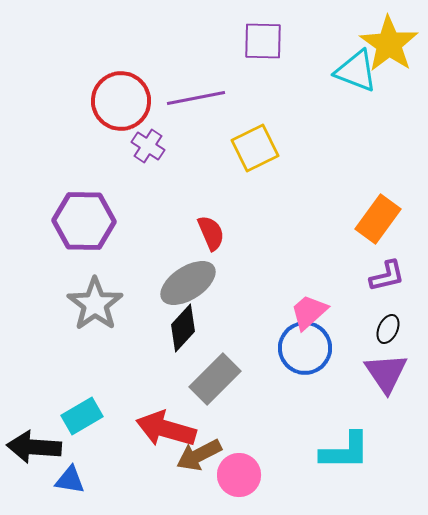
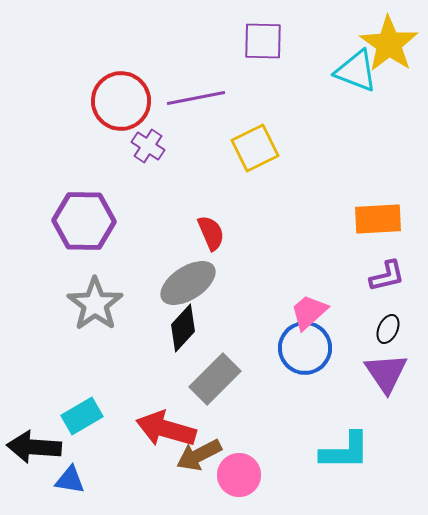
orange rectangle: rotated 51 degrees clockwise
